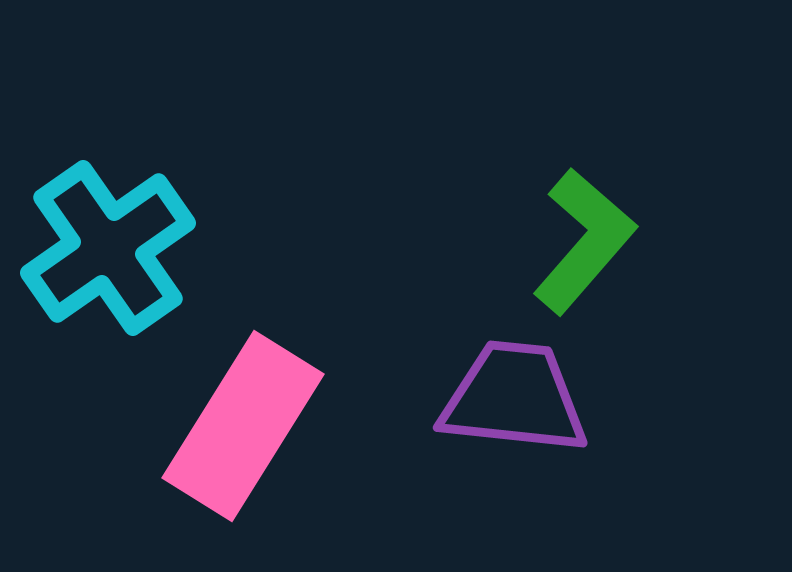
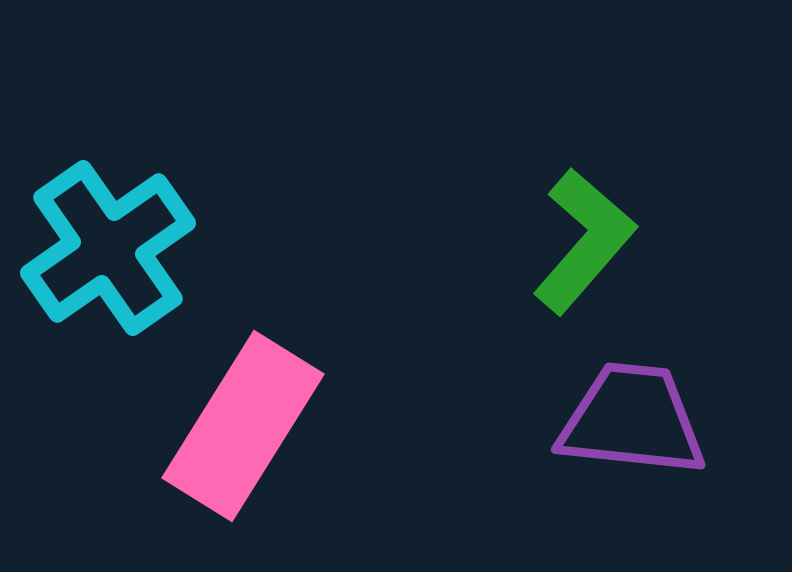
purple trapezoid: moved 118 px right, 22 px down
